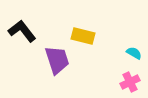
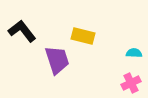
cyan semicircle: rotated 28 degrees counterclockwise
pink cross: moved 1 px right, 1 px down
